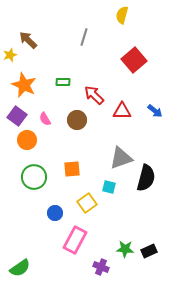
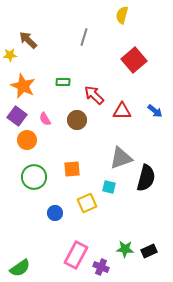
yellow star: rotated 16 degrees clockwise
orange star: moved 1 px left, 1 px down
yellow square: rotated 12 degrees clockwise
pink rectangle: moved 1 px right, 15 px down
